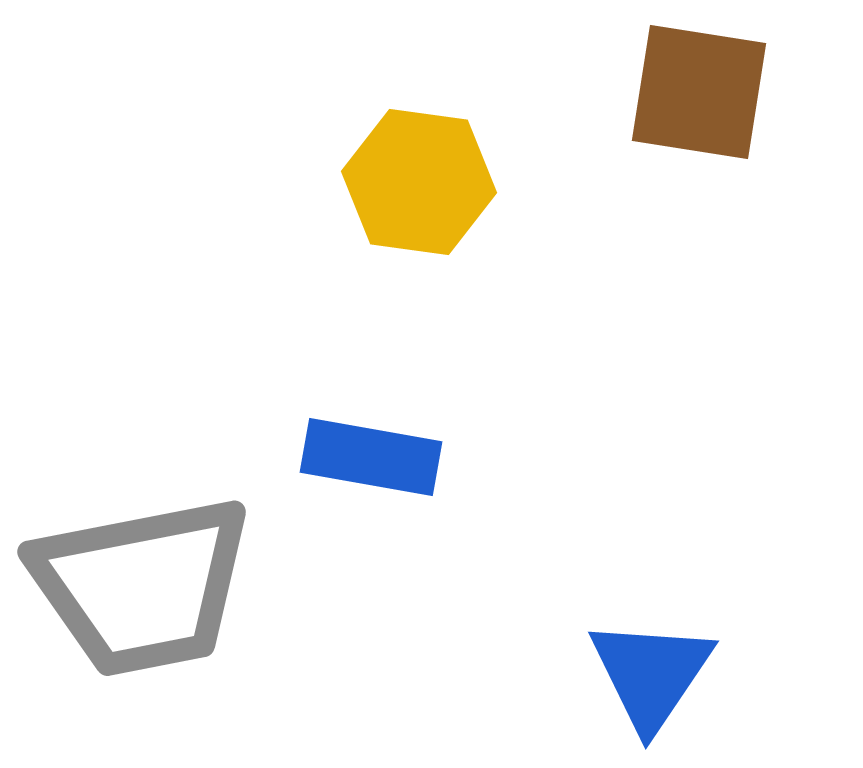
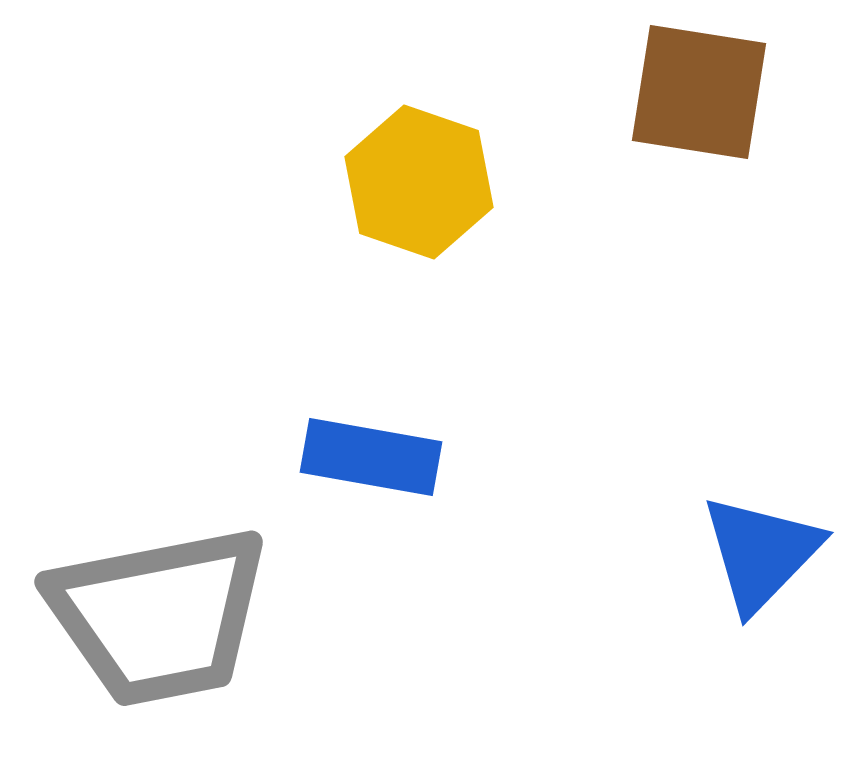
yellow hexagon: rotated 11 degrees clockwise
gray trapezoid: moved 17 px right, 30 px down
blue triangle: moved 110 px right, 121 px up; rotated 10 degrees clockwise
